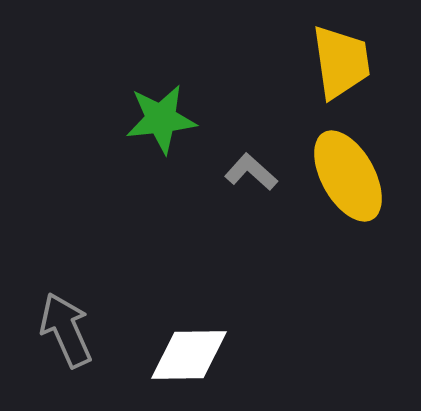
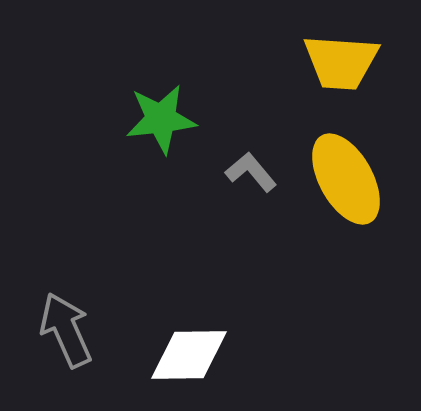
yellow trapezoid: rotated 102 degrees clockwise
gray L-shape: rotated 8 degrees clockwise
yellow ellipse: moved 2 px left, 3 px down
